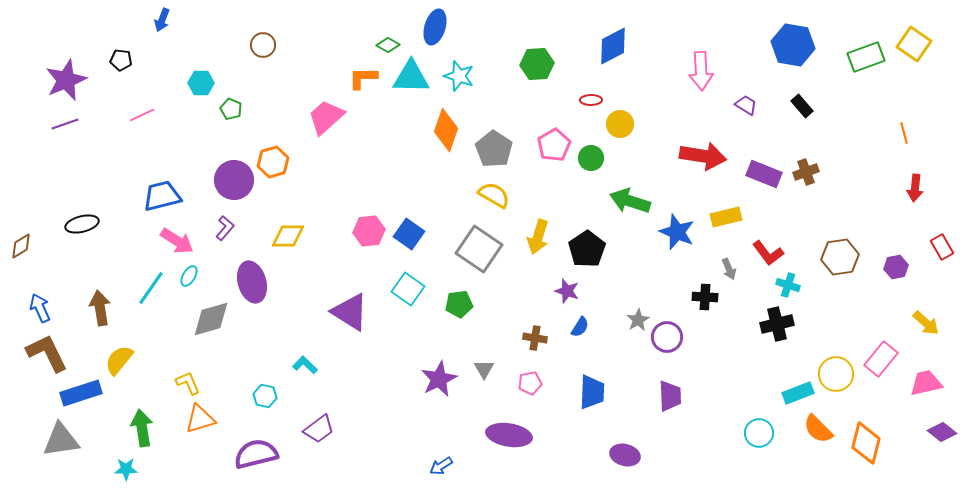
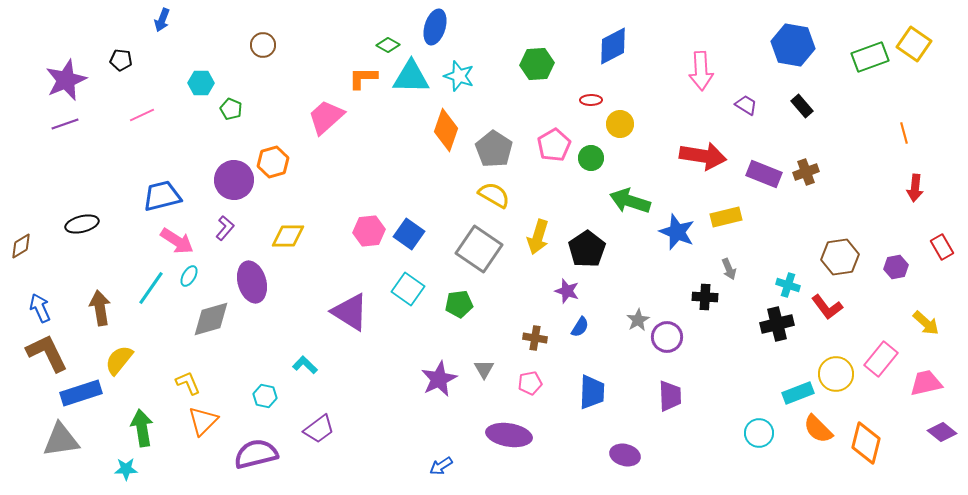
green rectangle at (866, 57): moved 4 px right
red L-shape at (768, 253): moved 59 px right, 54 px down
orange triangle at (200, 419): moved 3 px right, 2 px down; rotated 28 degrees counterclockwise
